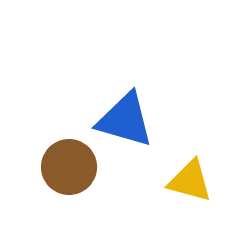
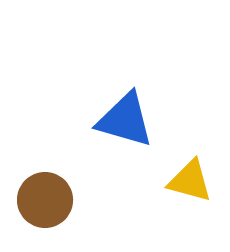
brown circle: moved 24 px left, 33 px down
